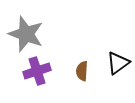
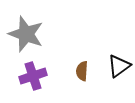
black triangle: moved 1 px right, 3 px down
purple cross: moved 4 px left, 5 px down
